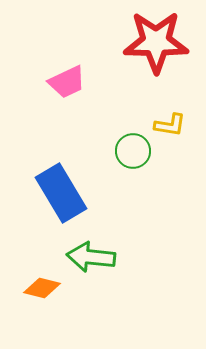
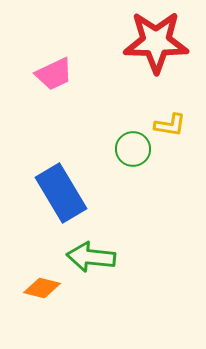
pink trapezoid: moved 13 px left, 8 px up
green circle: moved 2 px up
